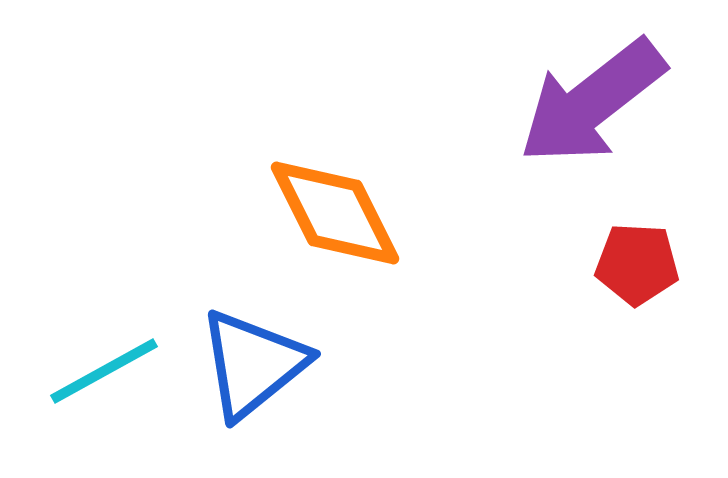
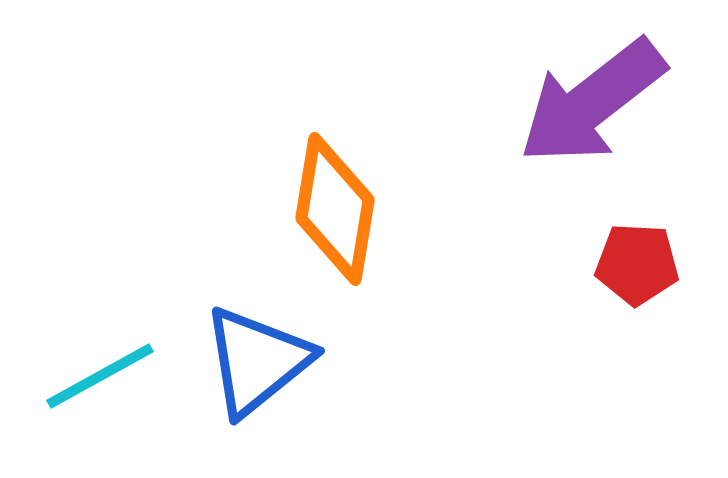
orange diamond: moved 4 px up; rotated 36 degrees clockwise
blue triangle: moved 4 px right, 3 px up
cyan line: moved 4 px left, 5 px down
